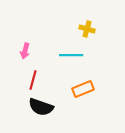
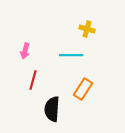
orange rectangle: rotated 35 degrees counterclockwise
black semicircle: moved 11 px right, 2 px down; rotated 75 degrees clockwise
